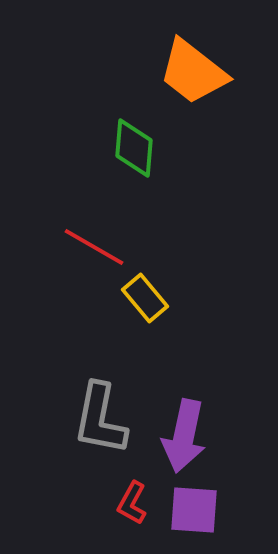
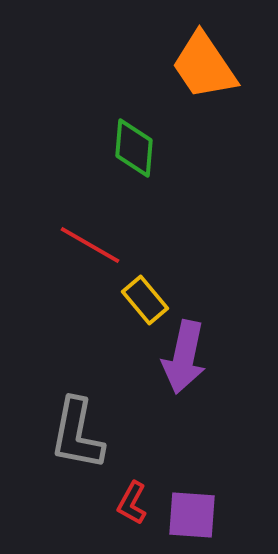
orange trapezoid: moved 11 px right, 6 px up; rotated 18 degrees clockwise
red line: moved 4 px left, 2 px up
yellow rectangle: moved 2 px down
gray L-shape: moved 23 px left, 15 px down
purple arrow: moved 79 px up
purple square: moved 2 px left, 5 px down
